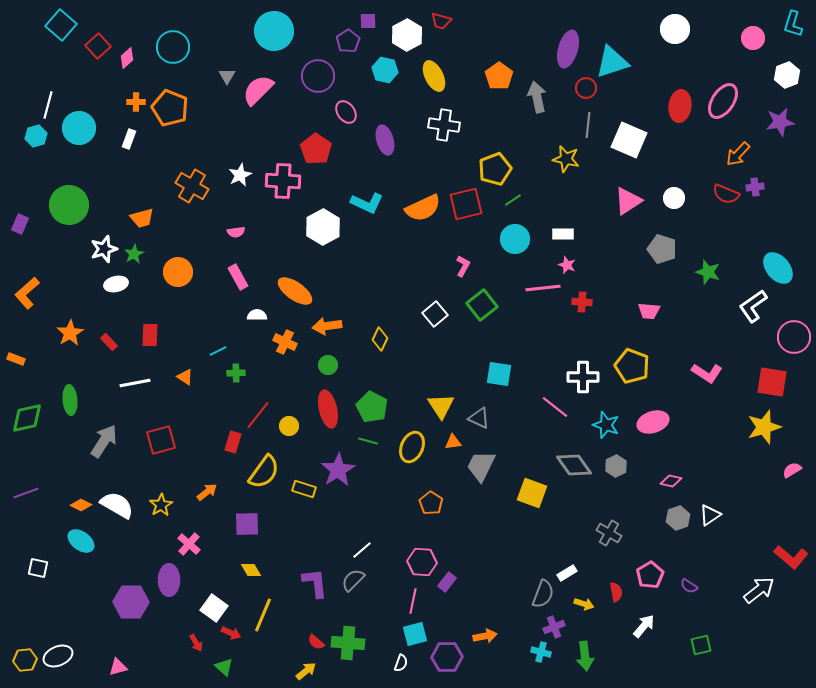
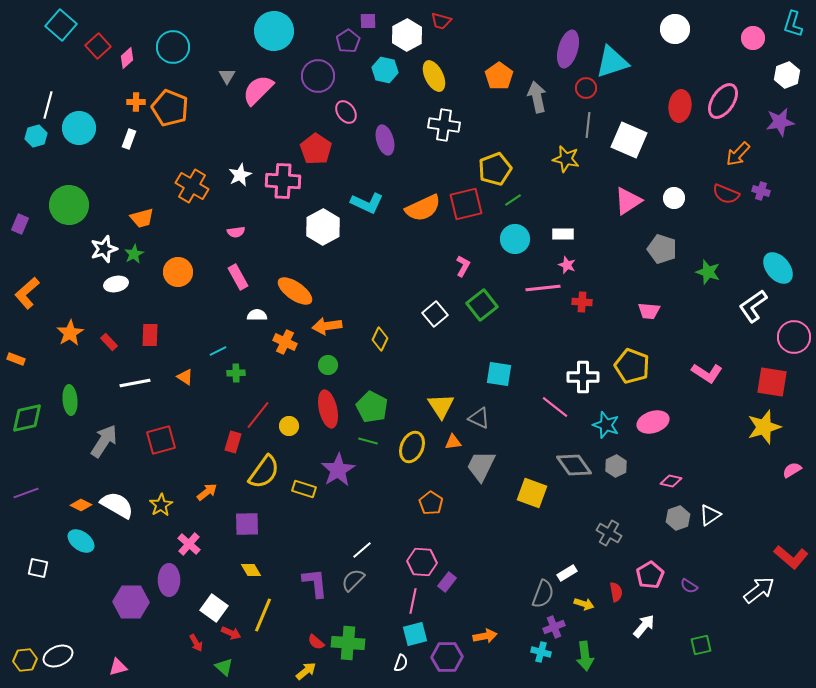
purple cross at (755, 187): moved 6 px right, 4 px down; rotated 24 degrees clockwise
